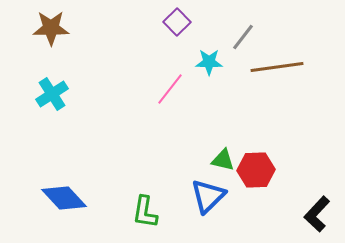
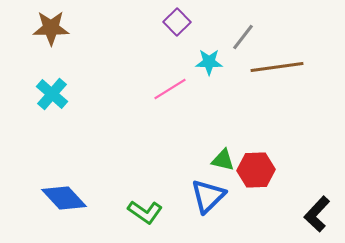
pink line: rotated 20 degrees clockwise
cyan cross: rotated 16 degrees counterclockwise
green L-shape: rotated 64 degrees counterclockwise
